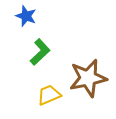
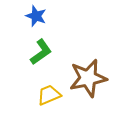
blue star: moved 10 px right
green L-shape: moved 1 px right; rotated 8 degrees clockwise
